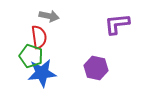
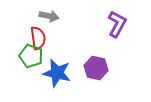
purple L-shape: rotated 124 degrees clockwise
red semicircle: moved 1 px left, 1 px down
blue star: moved 15 px right; rotated 20 degrees clockwise
